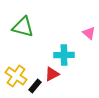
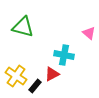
cyan cross: rotated 12 degrees clockwise
